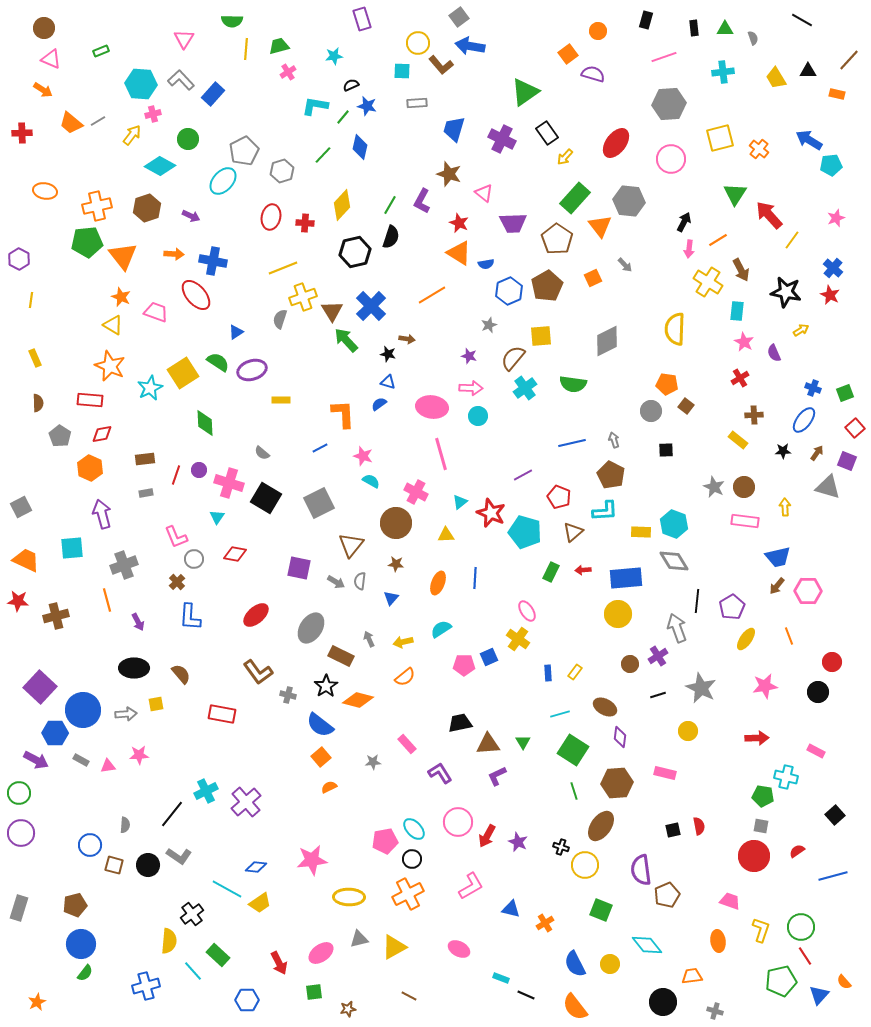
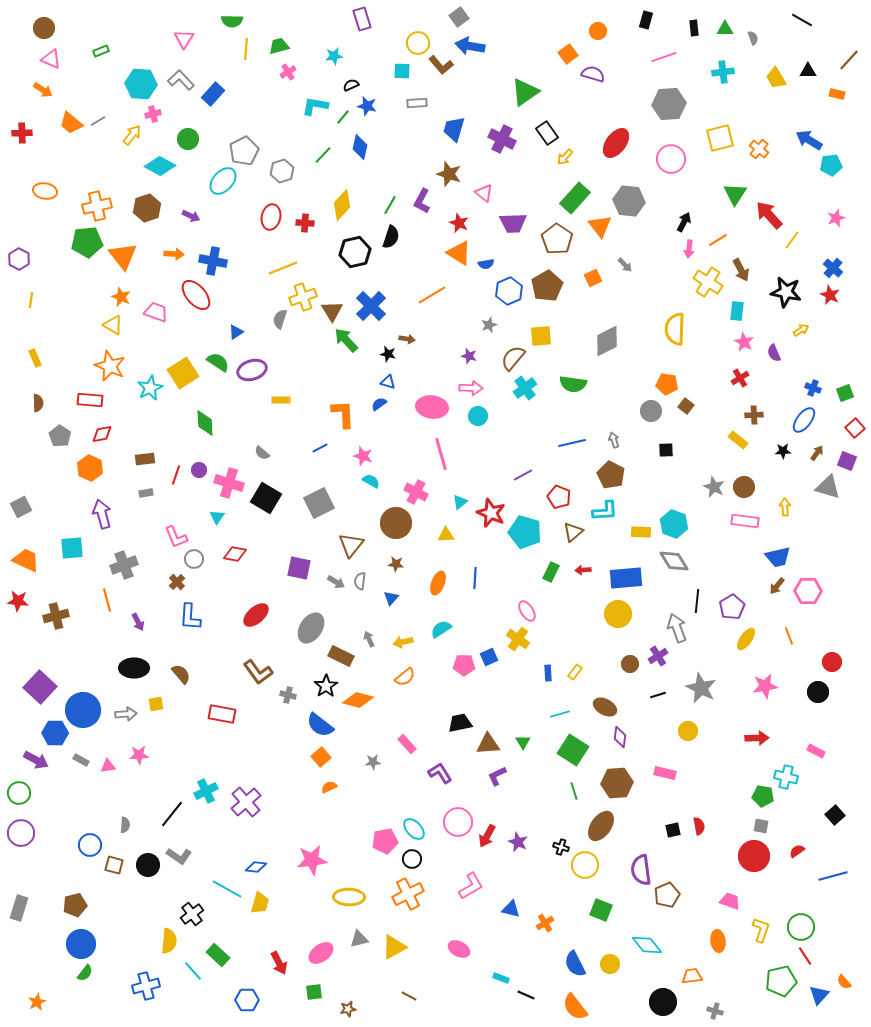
yellow trapezoid at (260, 903): rotated 40 degrees counterclockwise
